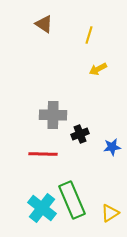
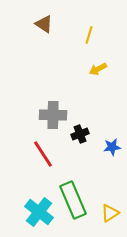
red line: rotated 56 degrees clockwise
green rectangle: moved 1 px right
cyan cross: moved 3 px left, 4 px down
